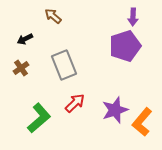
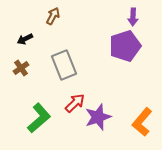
brown arrow: rotated 78 degrees clockwise
purple star: moved 17 px left, 7 px down
